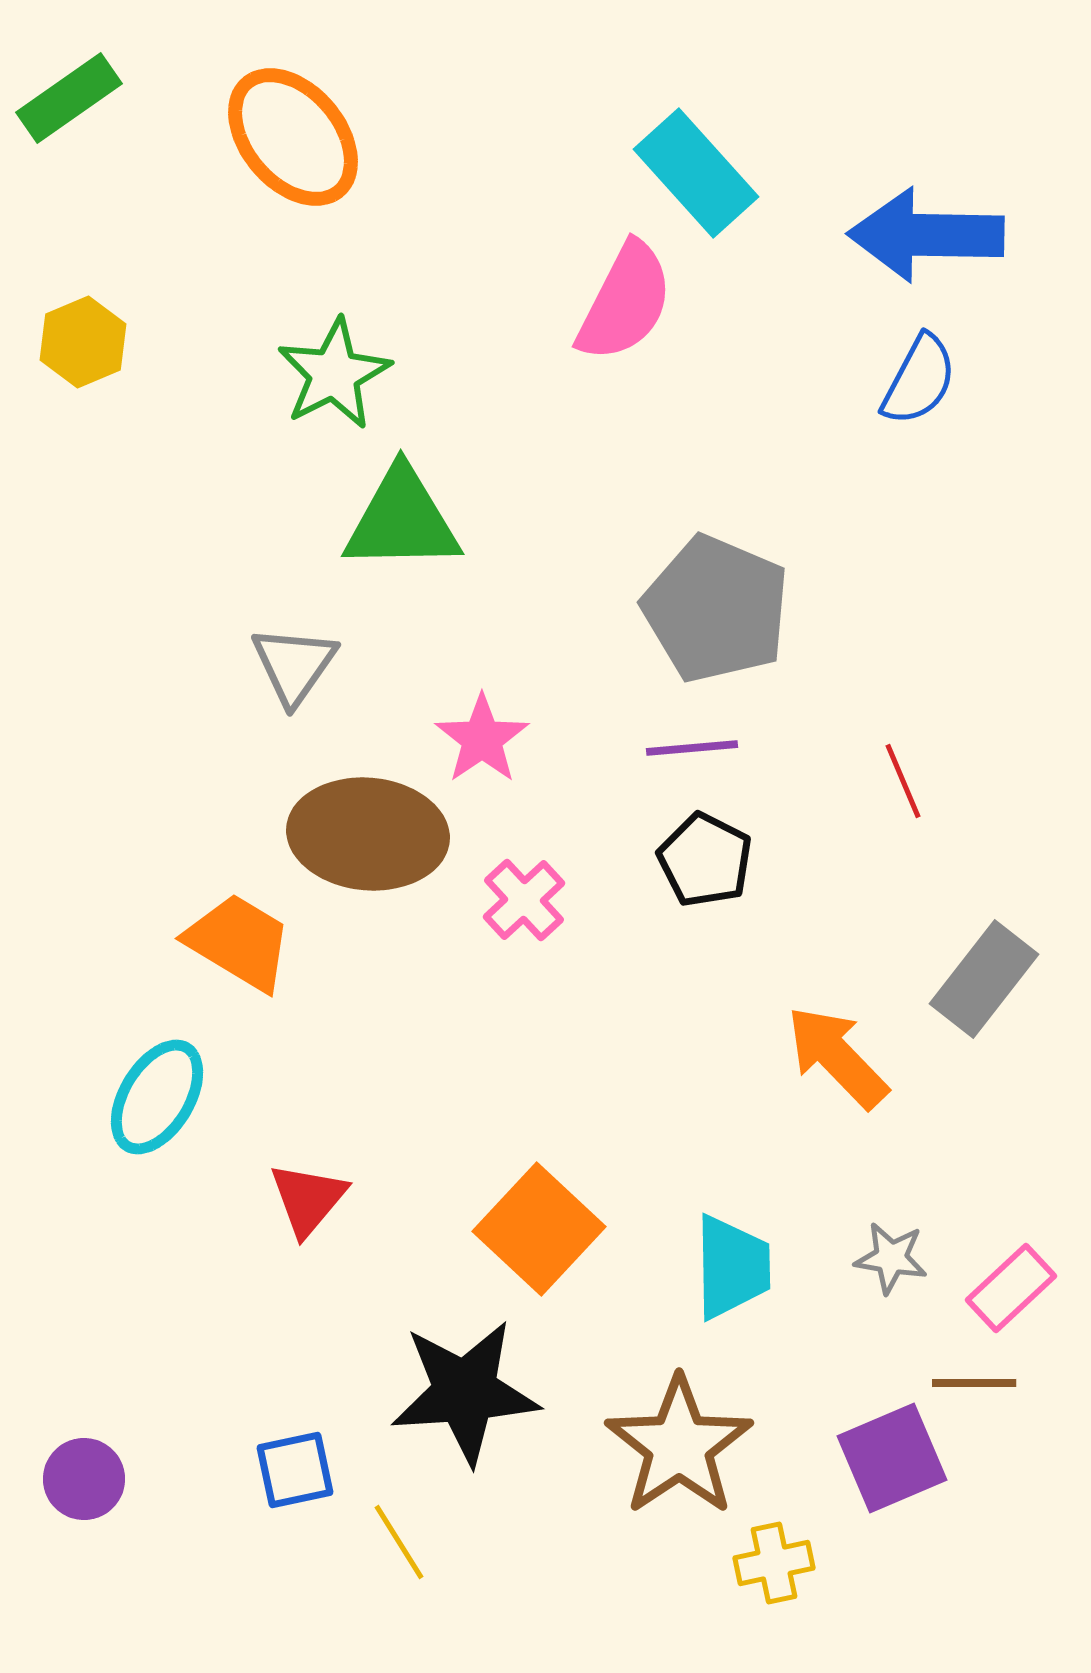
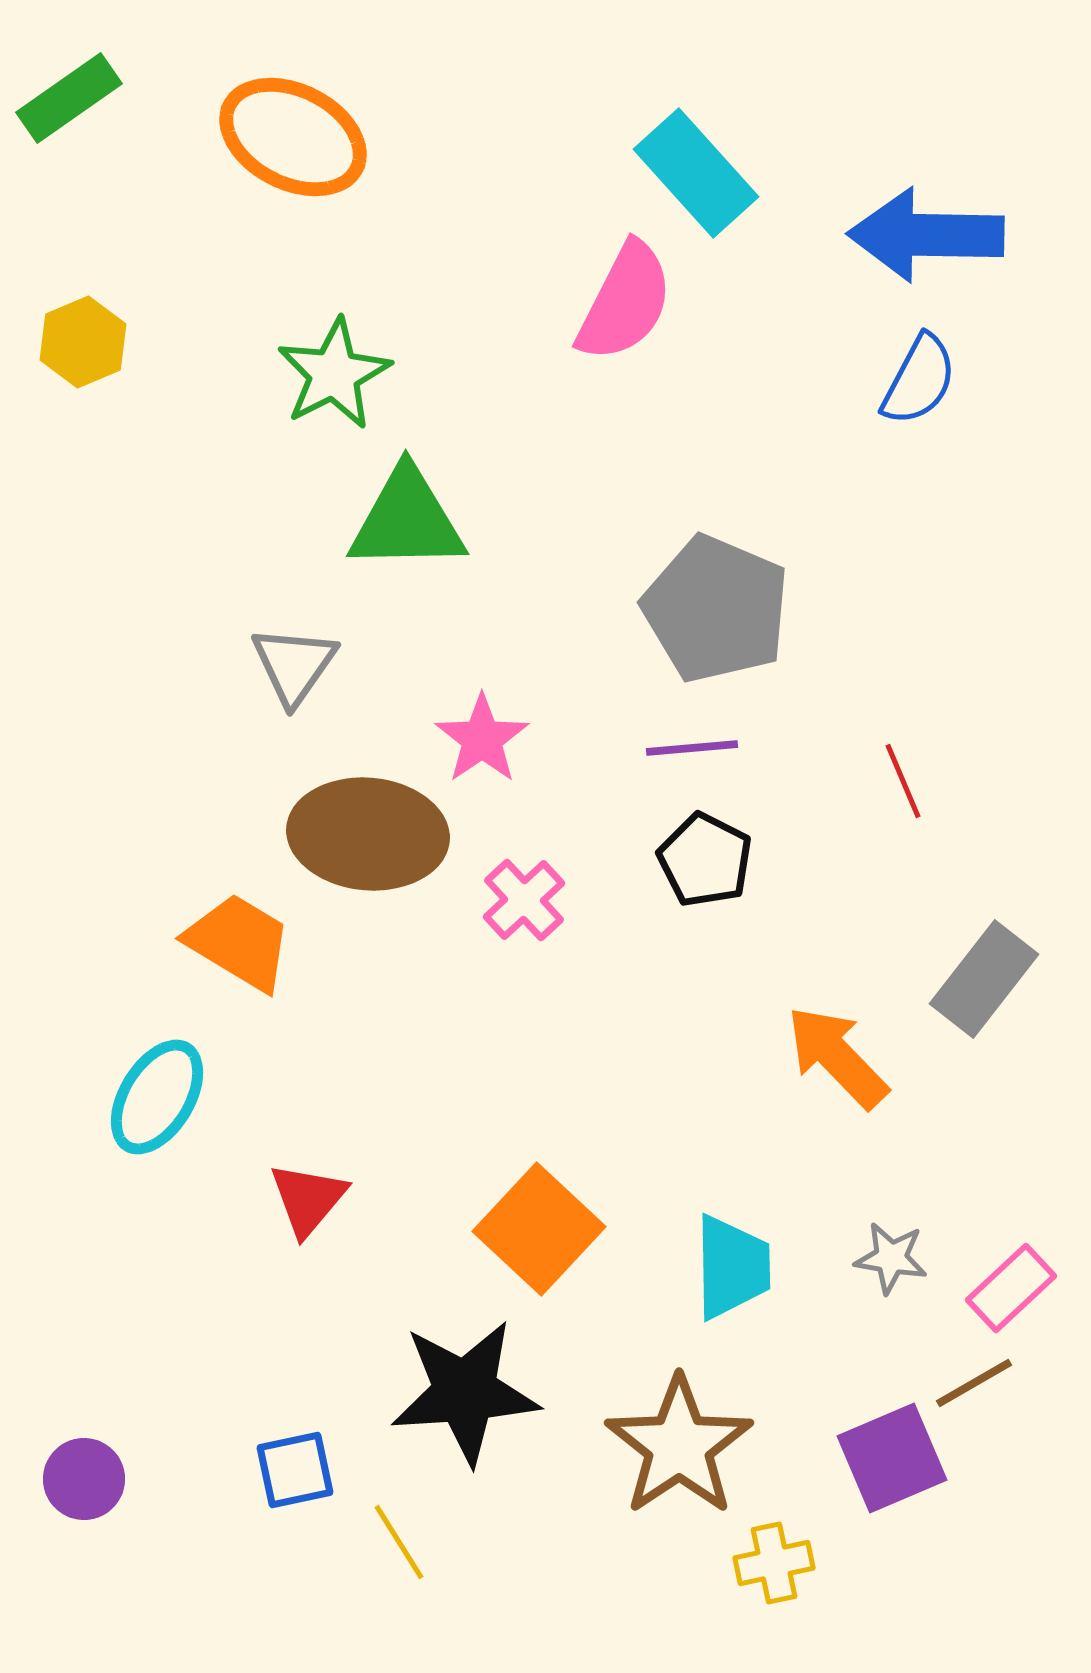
orange ellipse: rotated 23 degrees counterclockwise
green triangle: moved 5 px right
brown line: rotated 30 degrees counterclockwise
